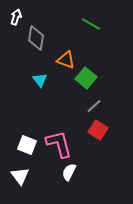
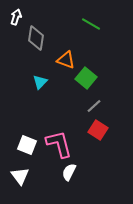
cyan triangle: moved 2 px down; rotated 21 degrees clockwise
